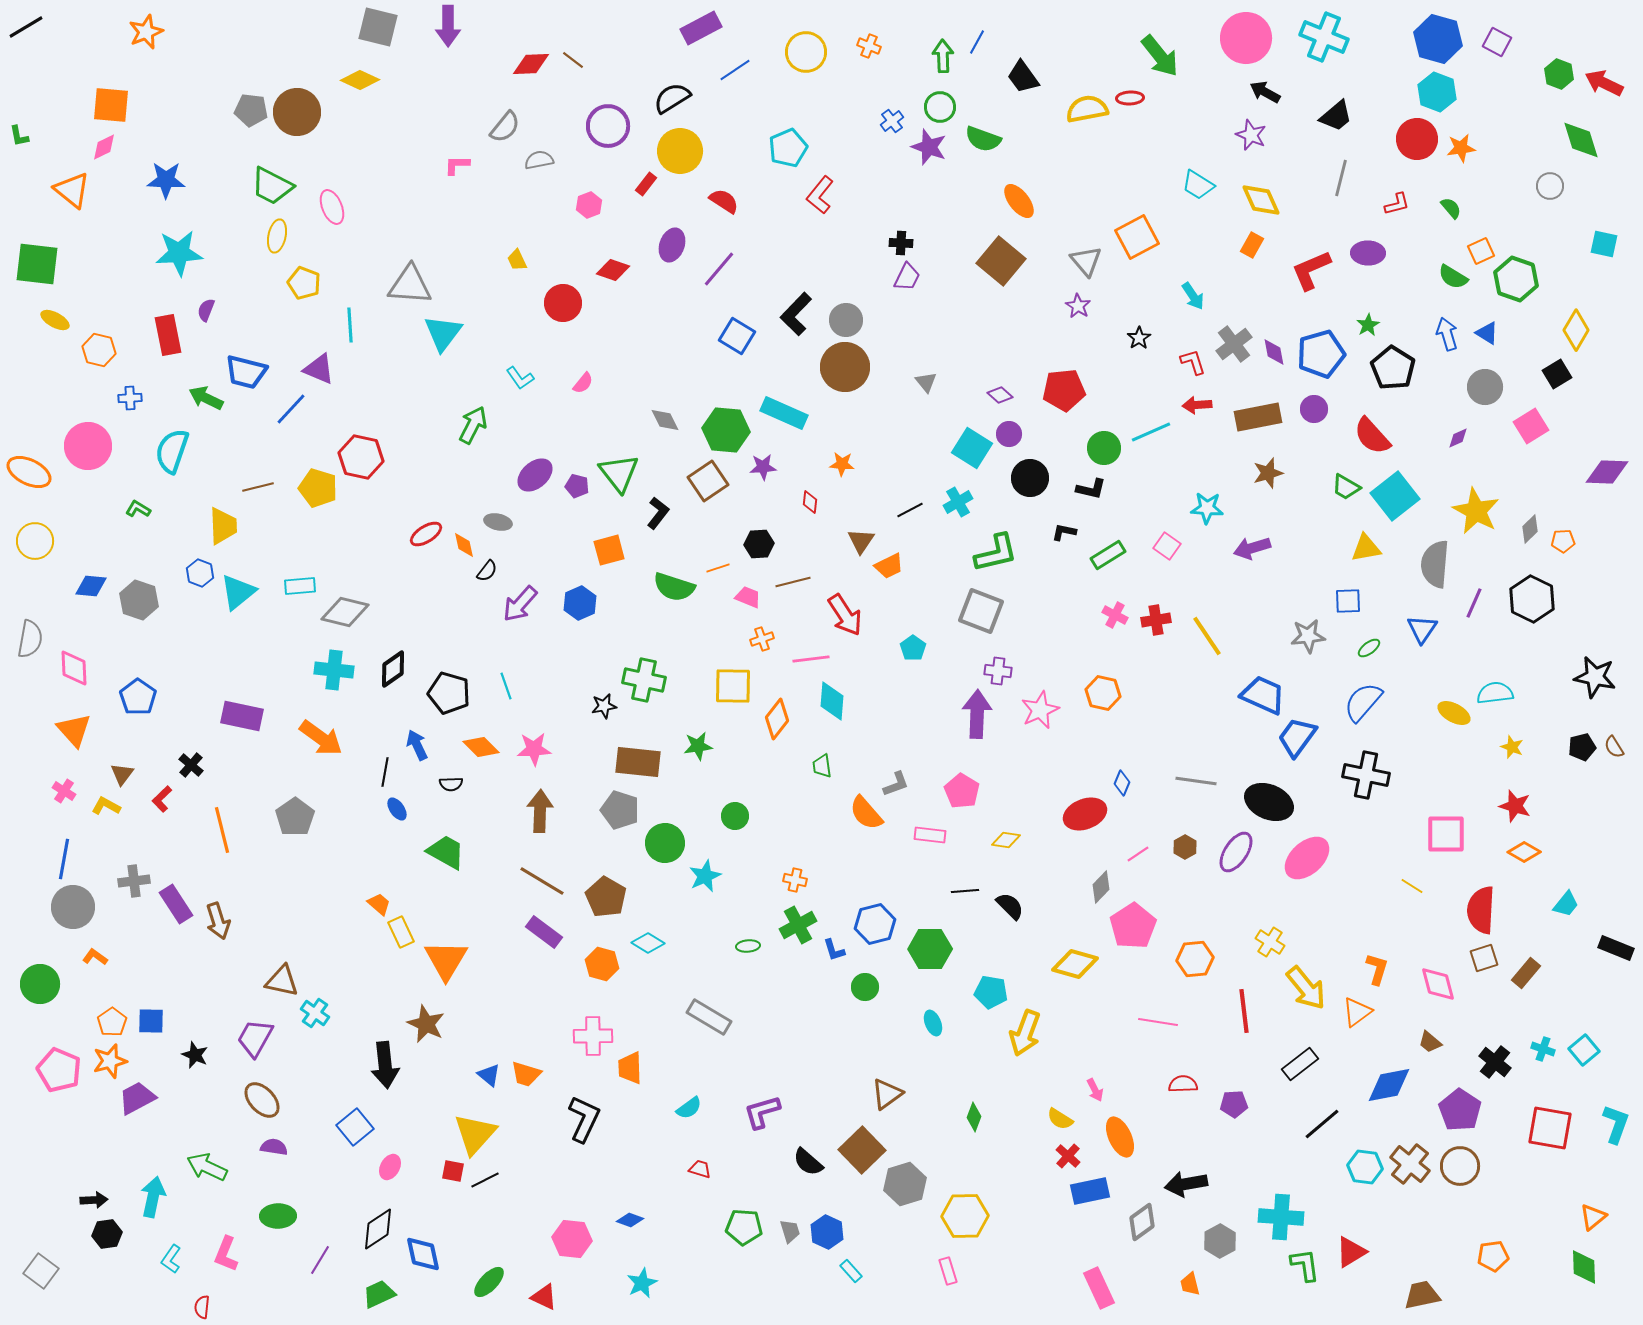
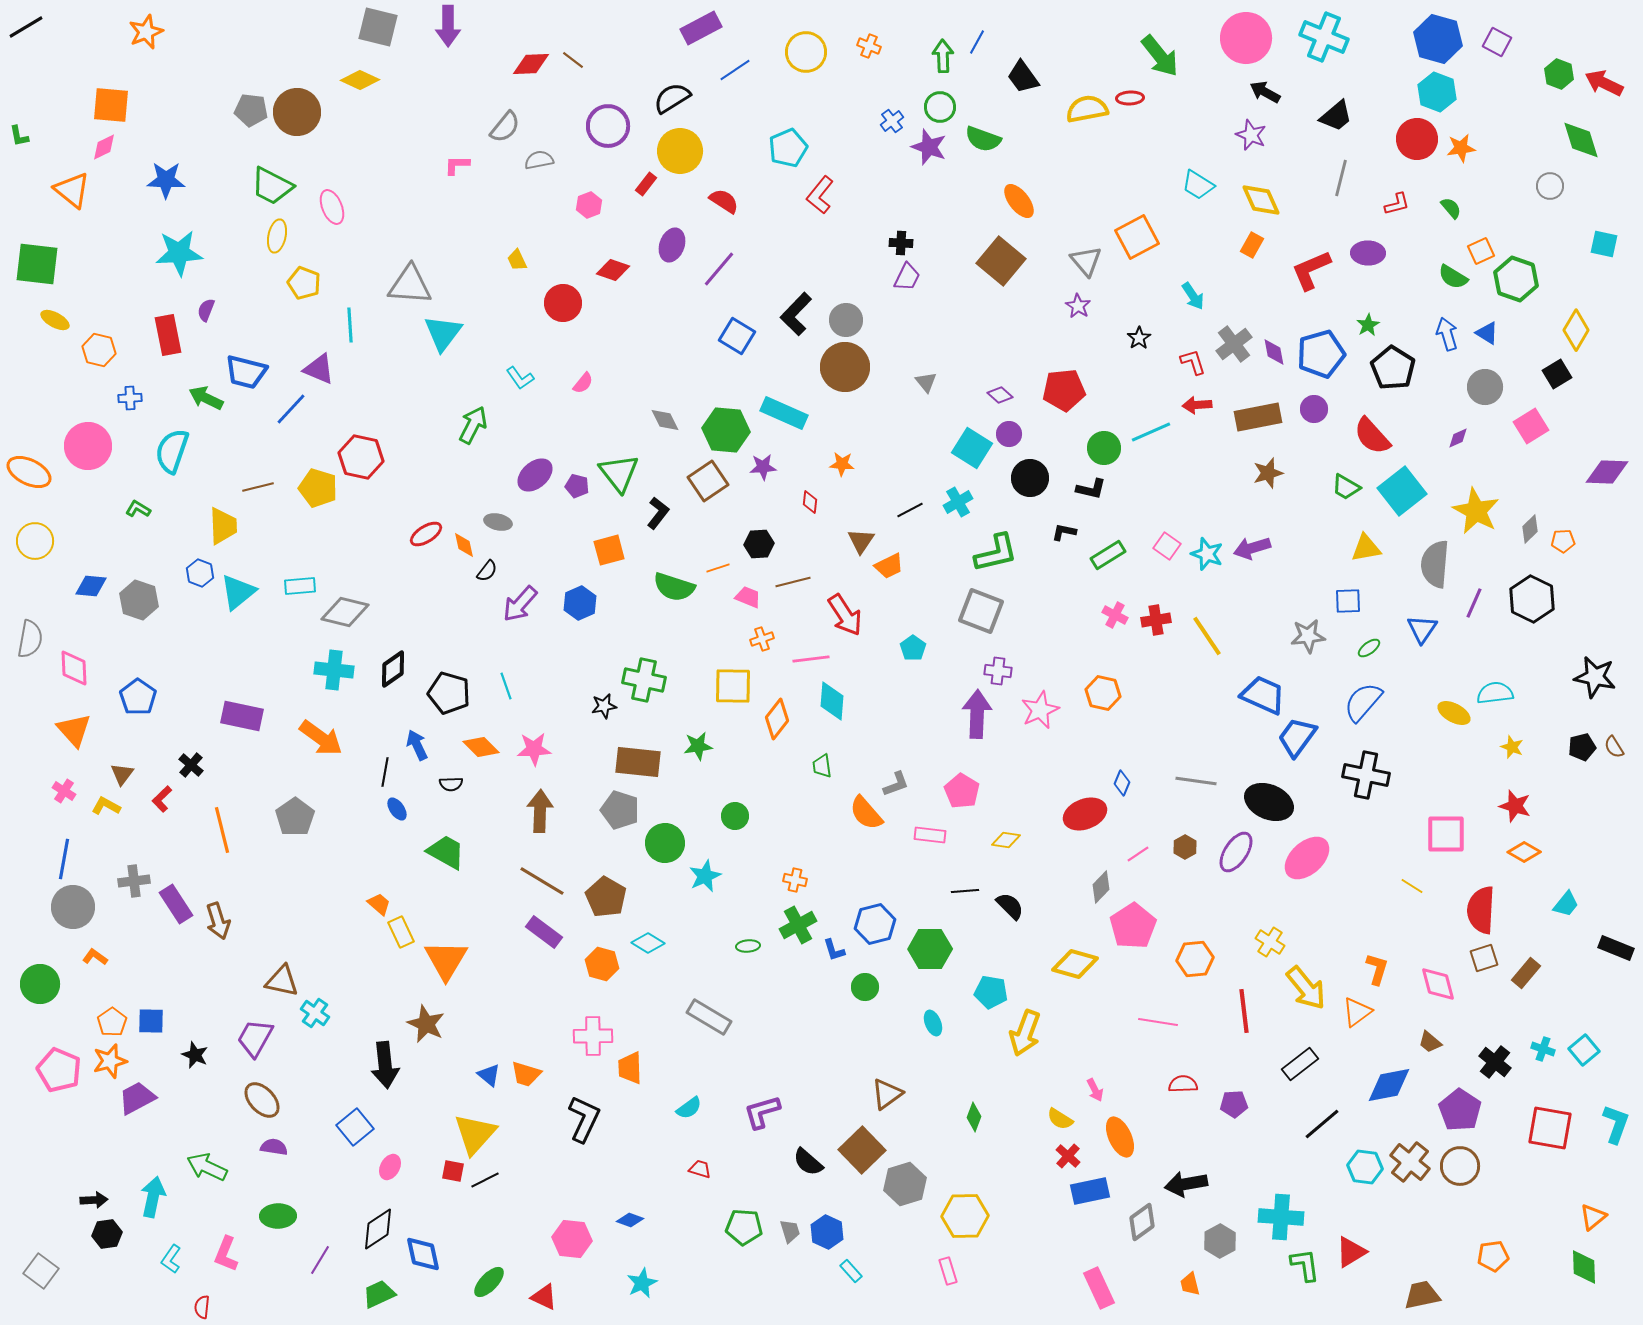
cyan square at (1395, 496): moved 7 px right, 5 px up
cyan star at (1207, 508): moved 46 px down; rotated 16 degrees clockwise
brown cross at (1410, 1164): moved 2 px up
